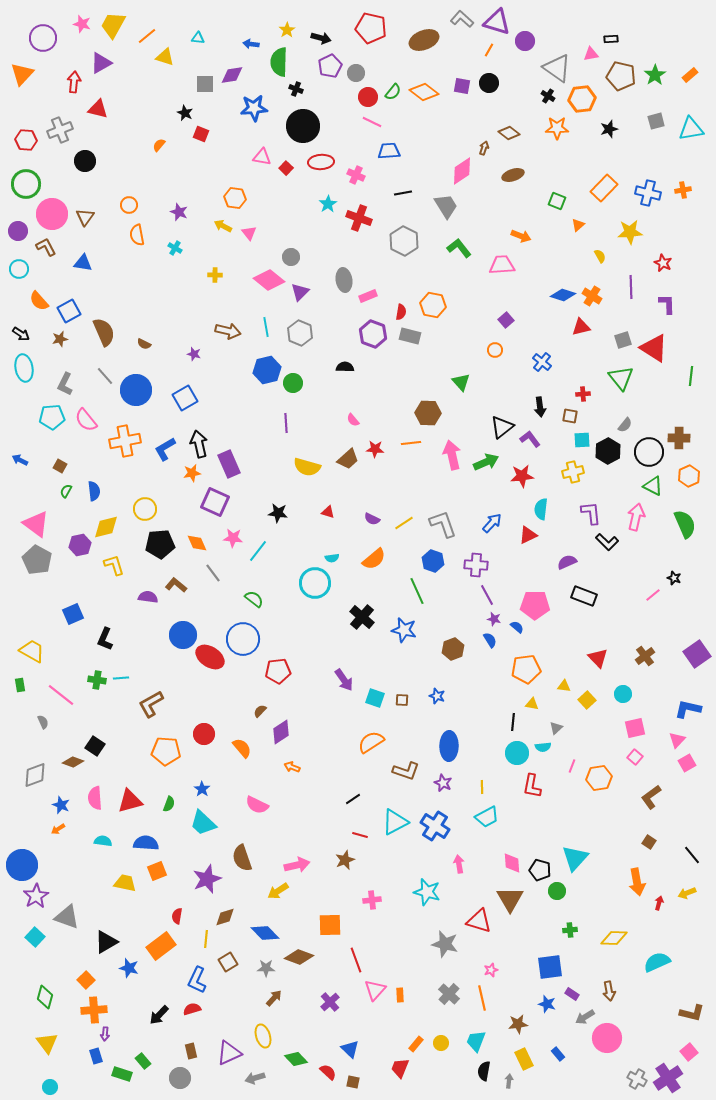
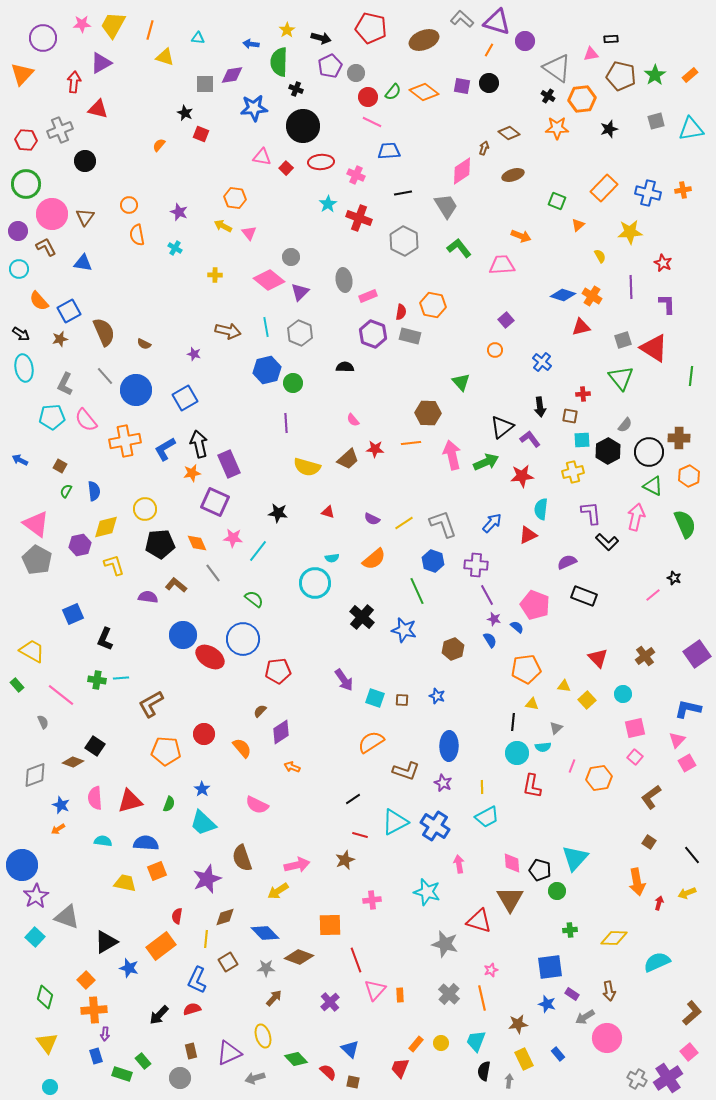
pink star at (82, 24): rotated 18 degrees counterclockwise
orange line at (147, 36): moved 3 px right, 6 px up; rotated 36 degrees counterclockwise
pink pentagon at (535, 605): rotated 20 degrees clockwise
green rectangle at (20, 685): moved 3 px left; rotated 32 degrees counterclockwise
brown L-shape at (692, 1013): rotated 55 degrees counterclockwise
